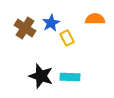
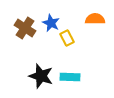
blue star: rotated 18 degrees counterclockwise
